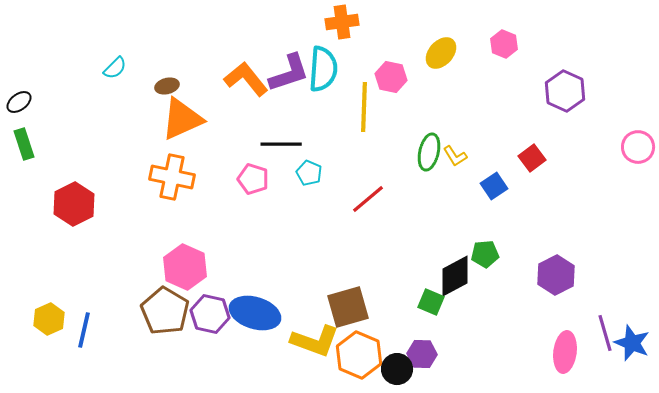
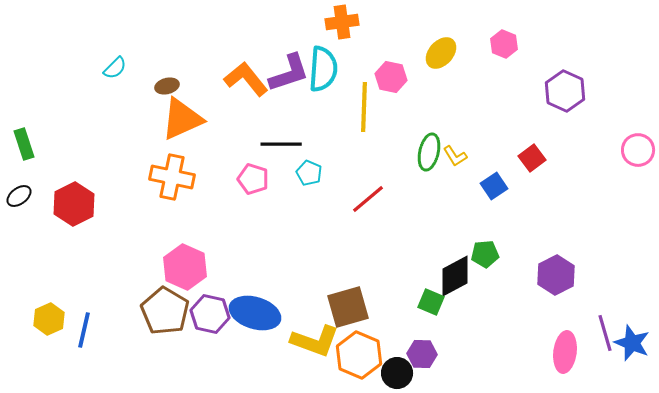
black ellipse at (19, 102): moved 94 px down
pink circle at (638, 147): moved 3 px down
black circle at (397, 369): moved 4 px down
